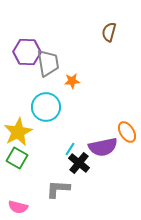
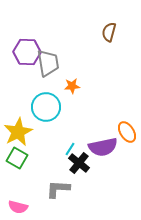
orange star: moved 5 px down
